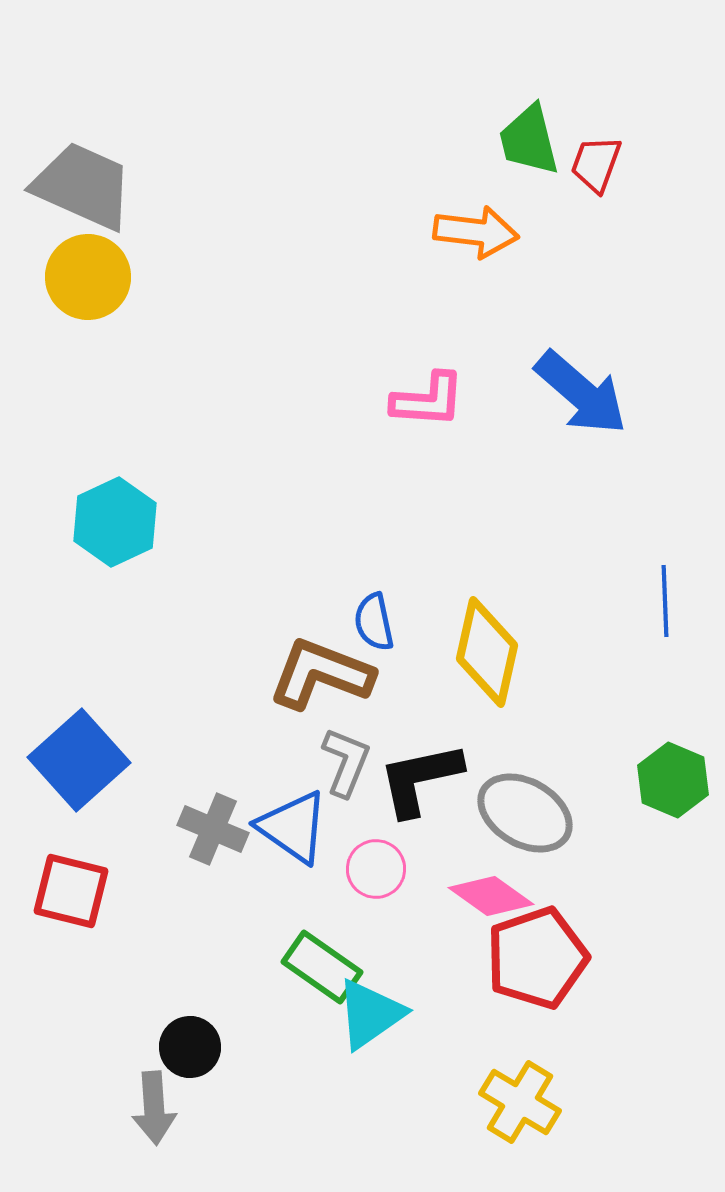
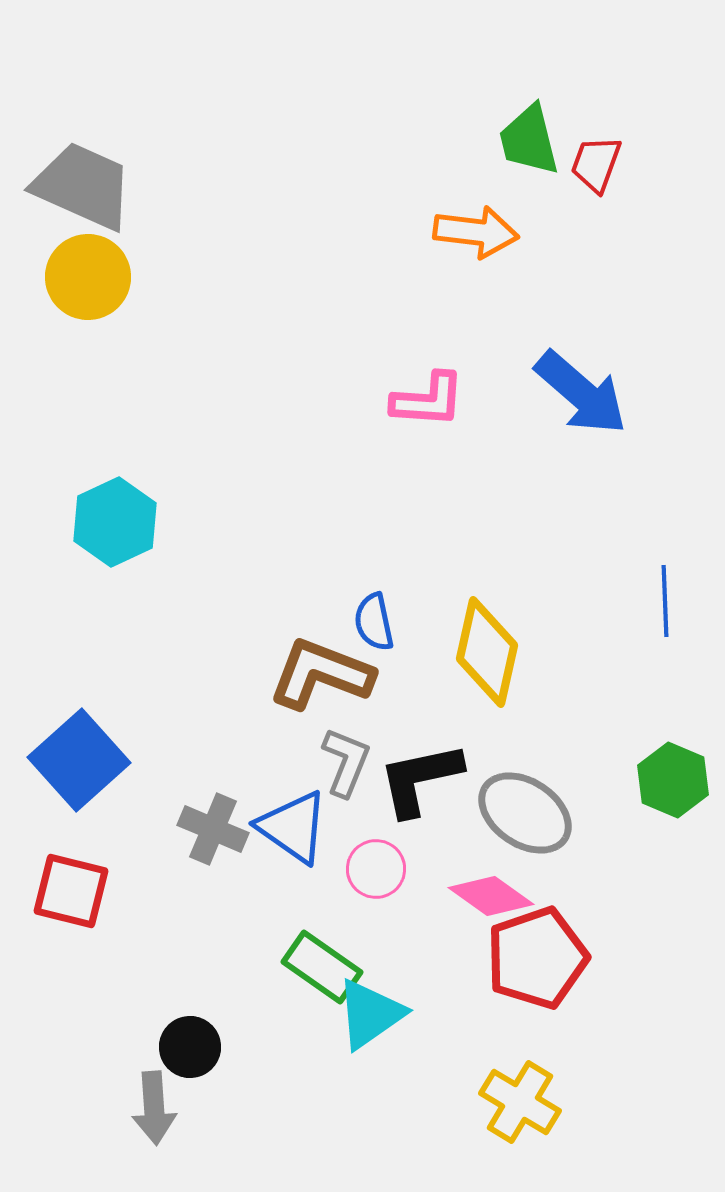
gray ellipse: rotated 4 degrees clockwise
